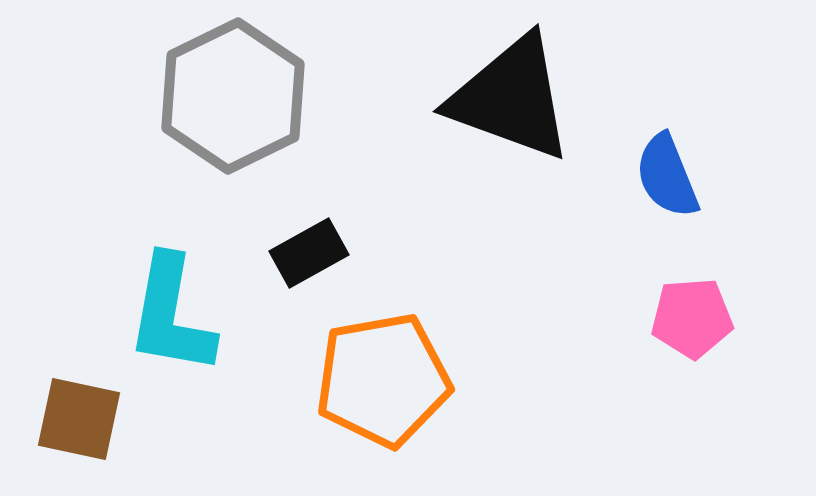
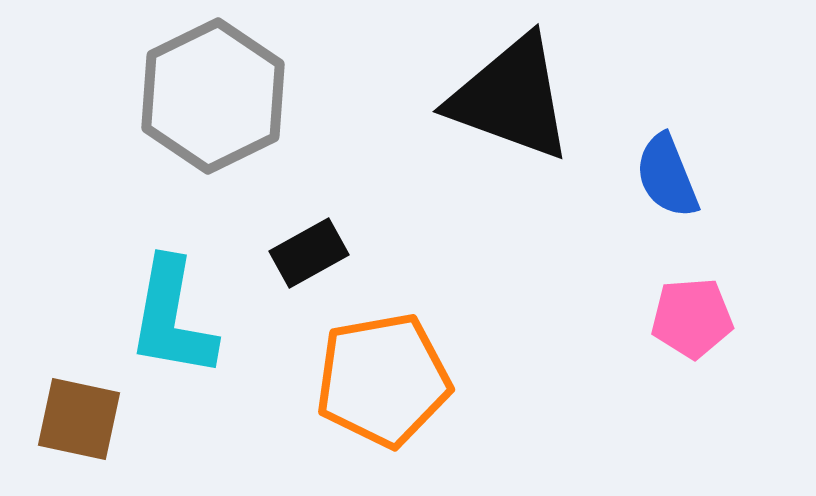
gray hexagon: moved 20 px left
cyan L-shape: moved 1 px right, 3 px down
